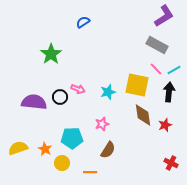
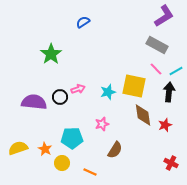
cyan line: moved 2 px right, 1 px down
yellow square: moved 3 px left, 1 px down
pink arrow: rotated 40 degrees counterclockwise
brown semicircle: moved 7 px right
orange line: rotated 24 degrees clockwise
